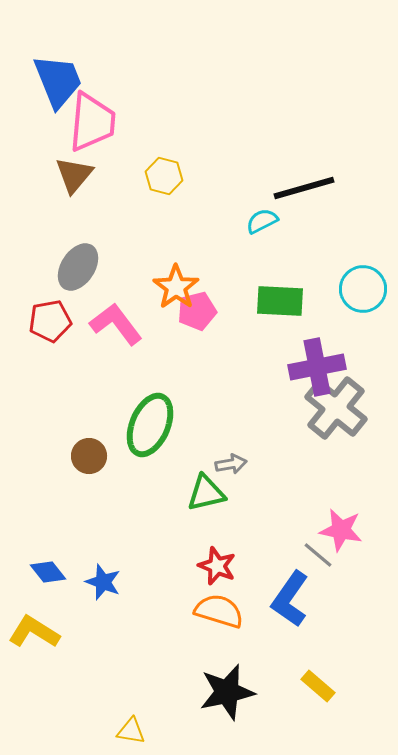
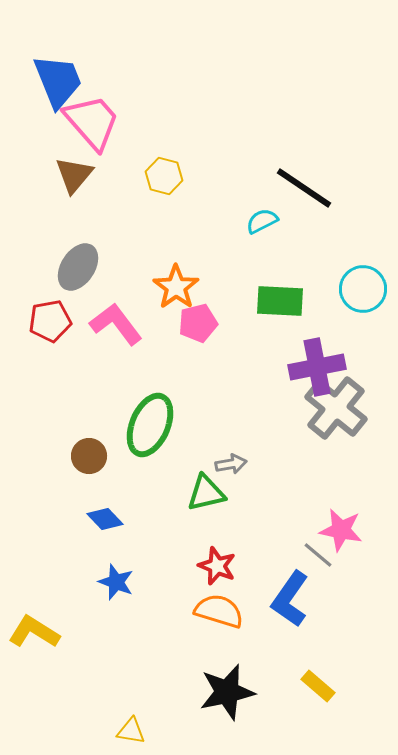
pink trapezoid: rotated 46 degrees counterclockwise
black line: rotated 50 degrees clockwise
pink pentagon: moved 1 px right, 12 px down
blue diamond: moved 57 px right, 53 px up; rotated 6 degrees counterclockwise
blue star: moved 13 px right
